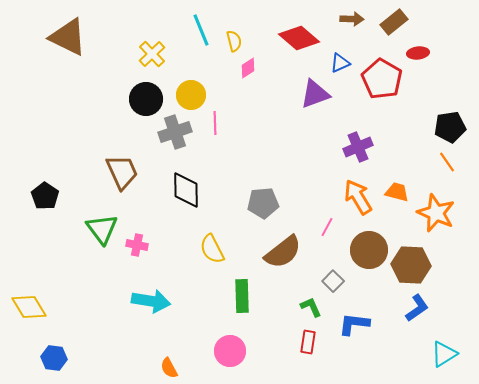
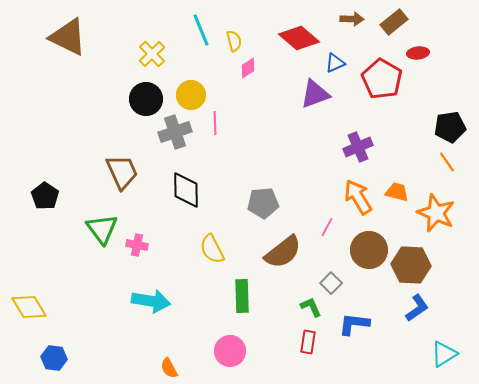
blue triangle at (340, 63): moved 5 px left
gray square at (333, 281): moved 2 px left, 2 px down
